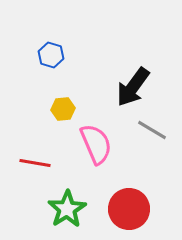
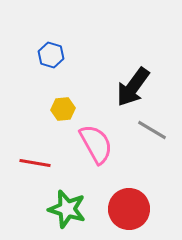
pink semicircle: rotated 6 degrees counterclockwise
green star: rotated 24 degrees counterclockwise
